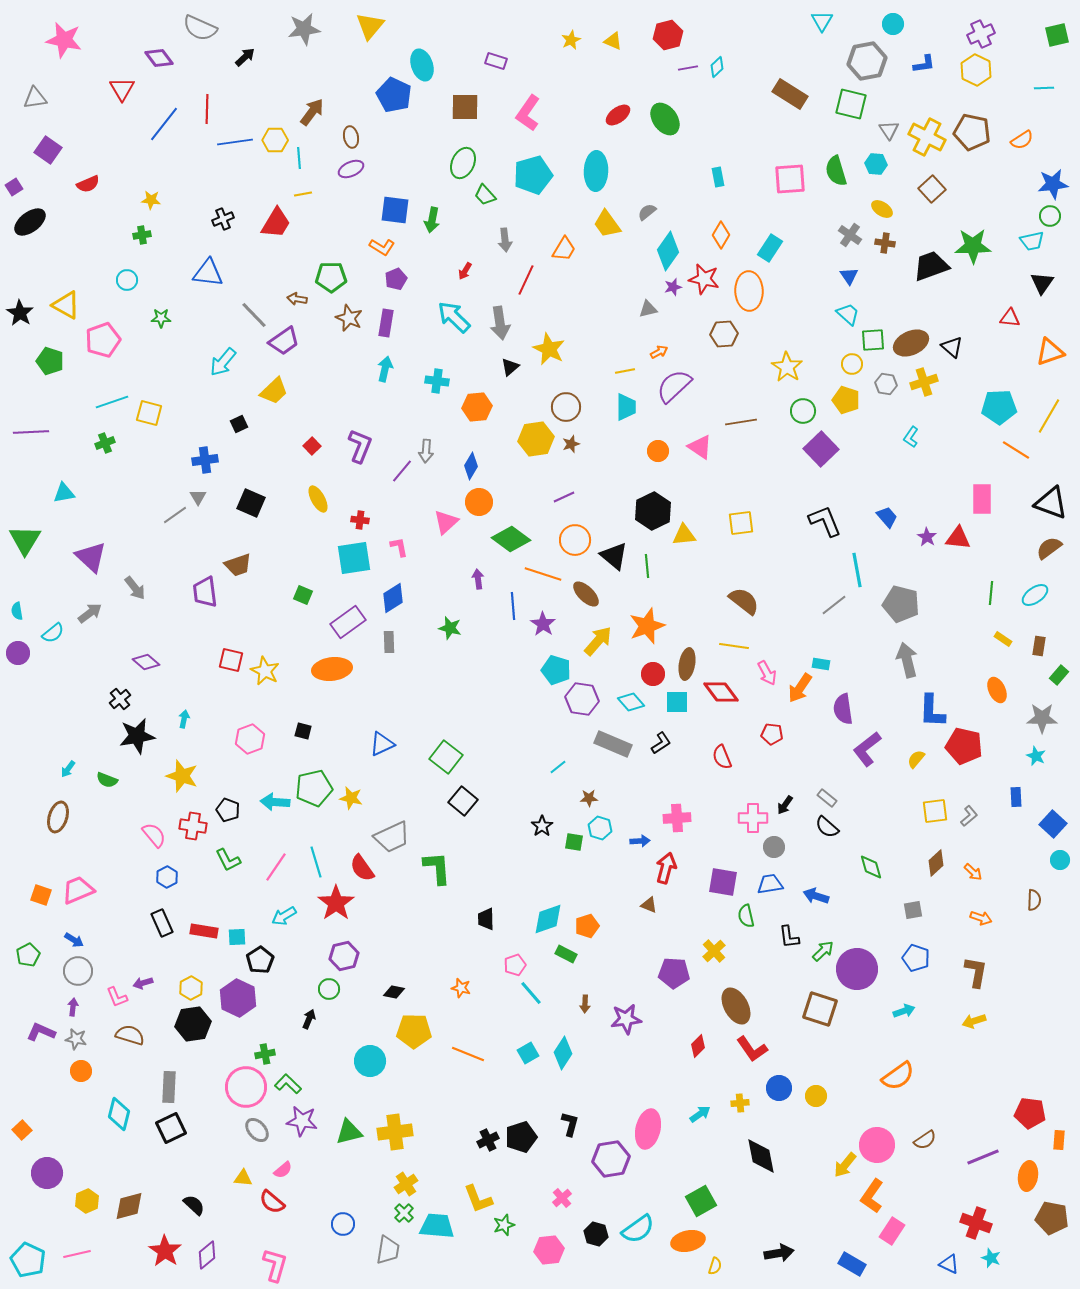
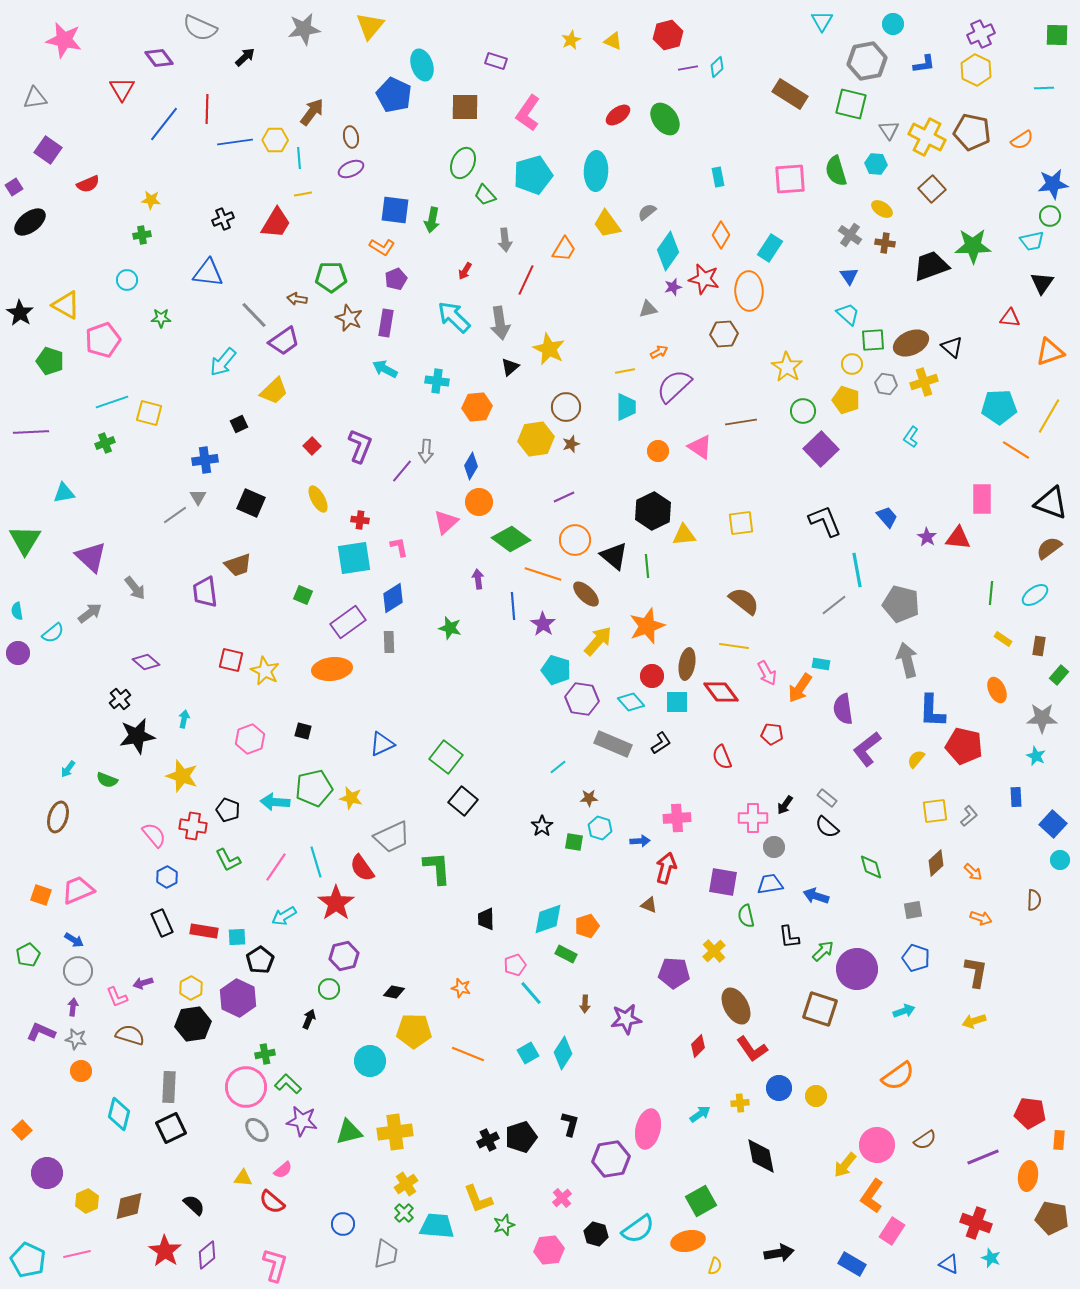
green square at (1057, 35): rotated 15 degrees clockwise
cyan arrow at (385, 369): rotated 75 degrees counterclockwise
red circle at (653, 674): moved 1 px left, 2 px down
gray trapezoid at (388, 1250): moved 2 px left, 4 px down
